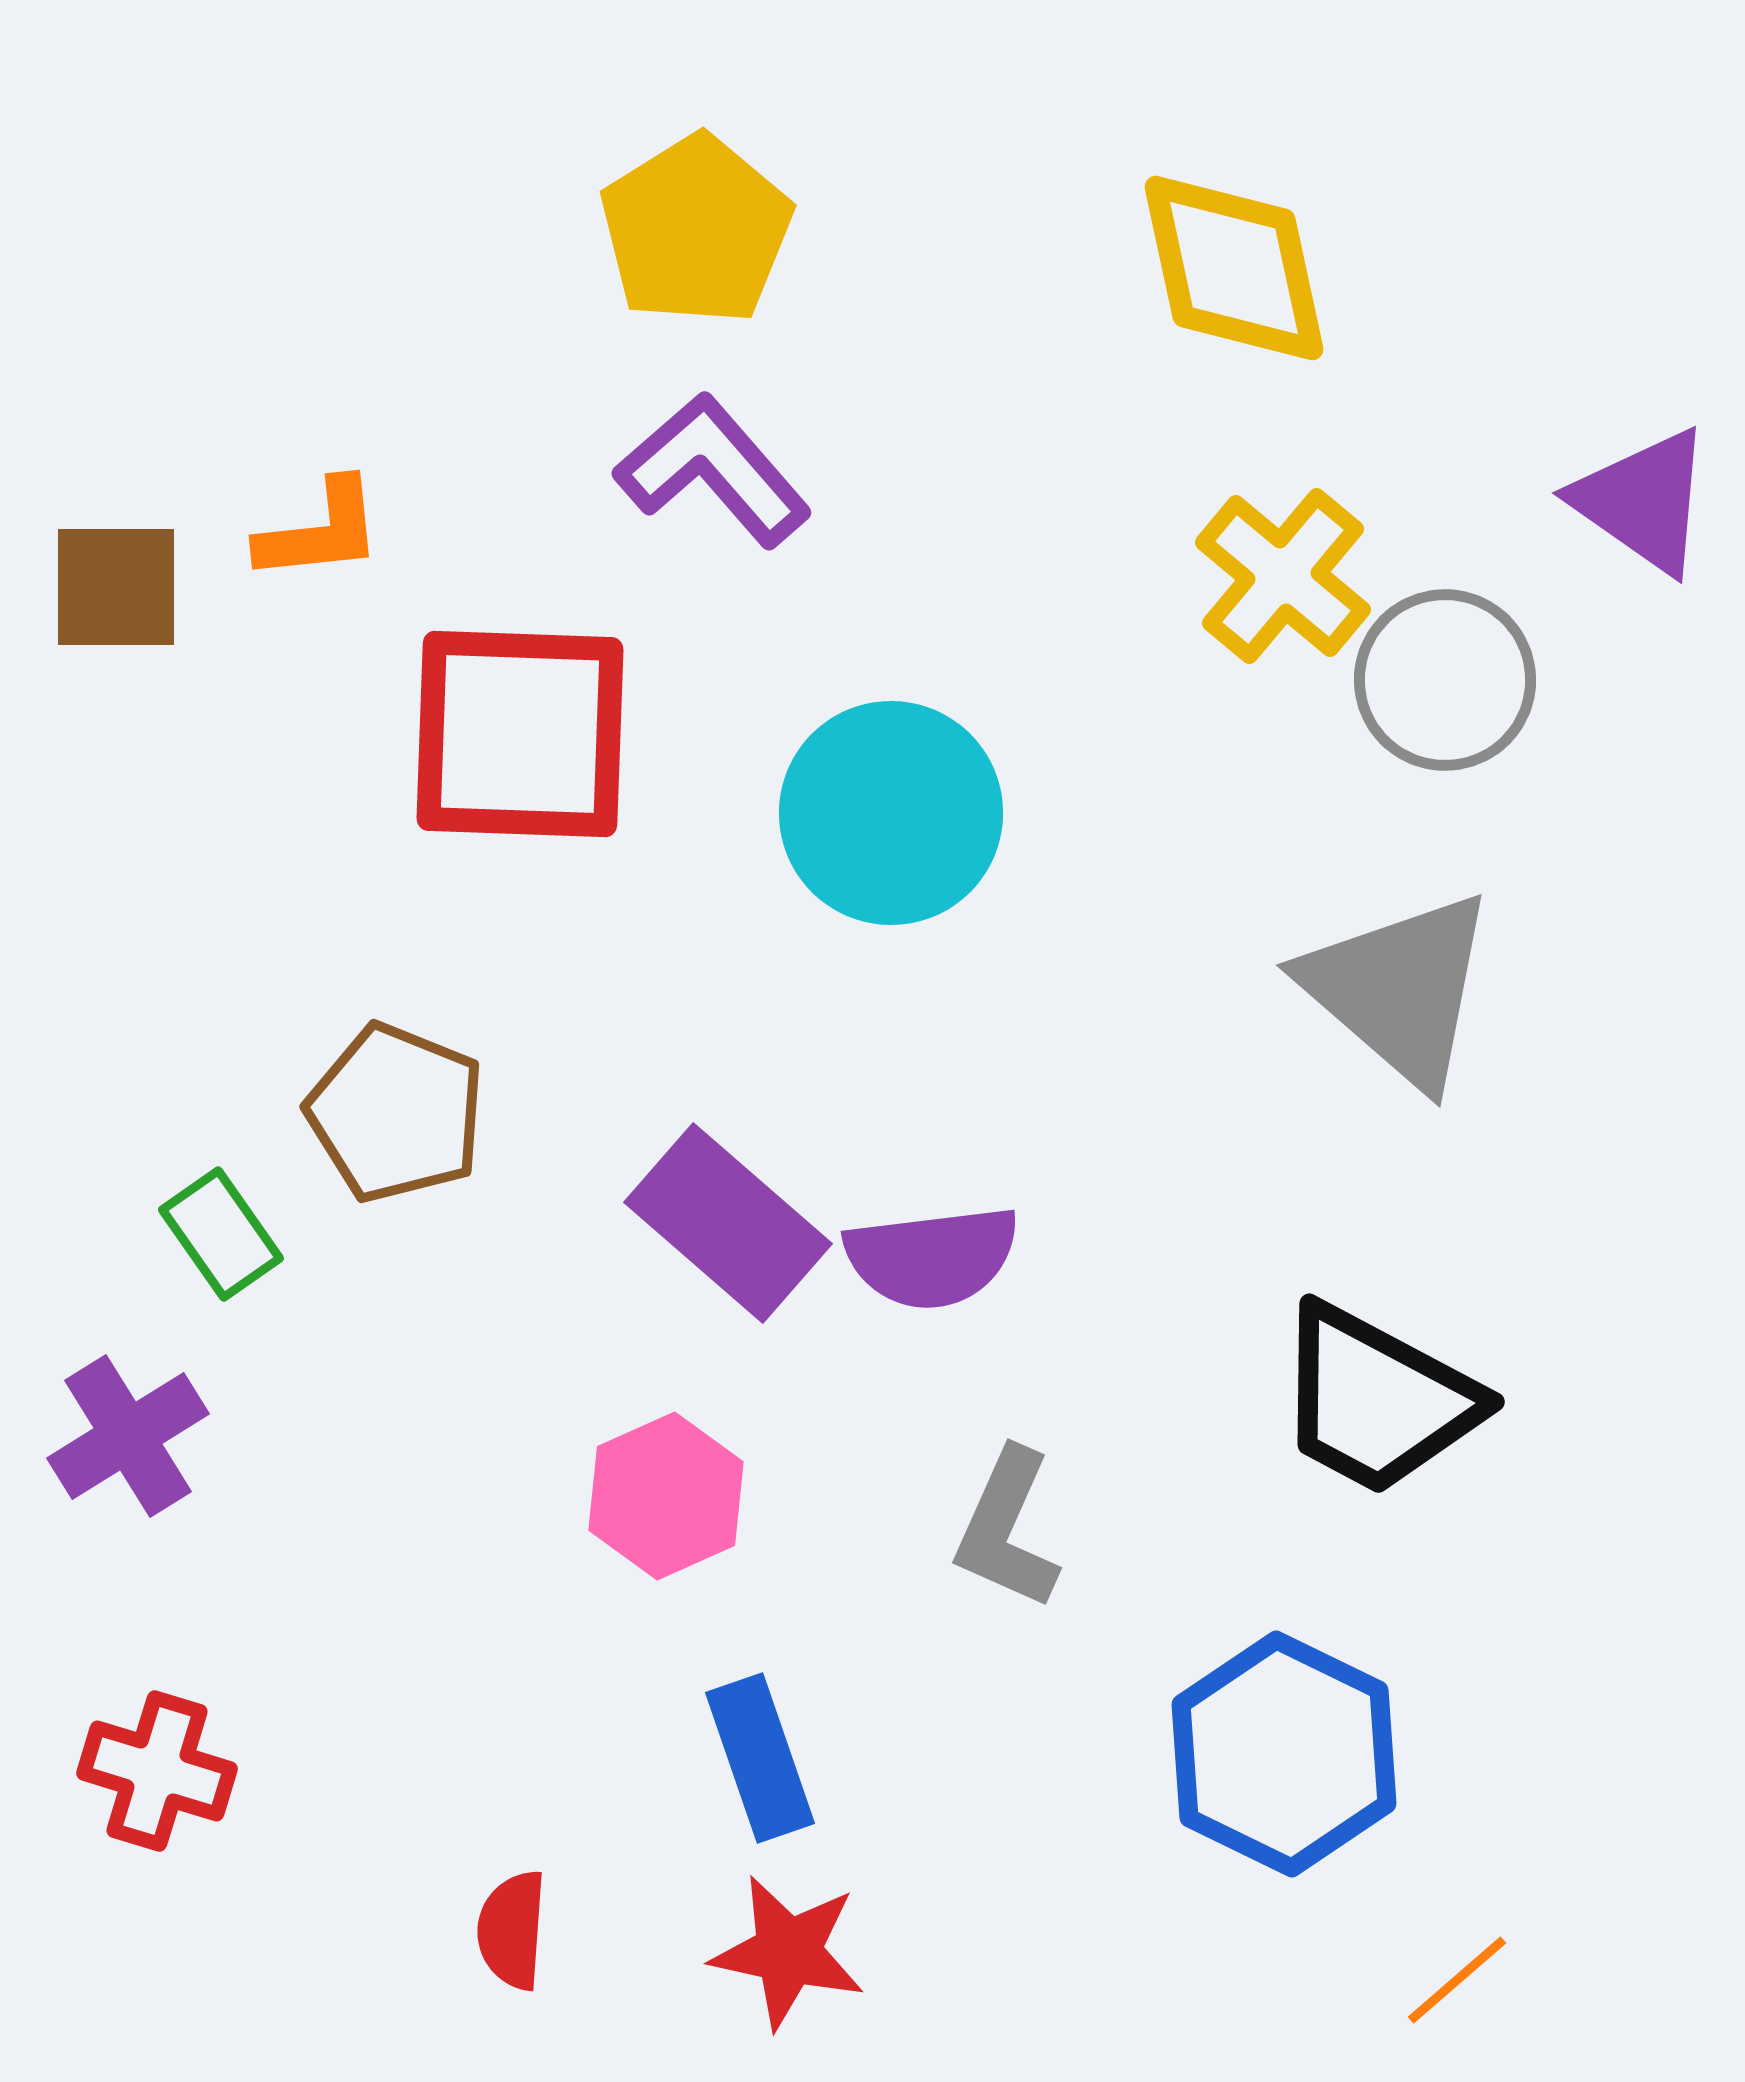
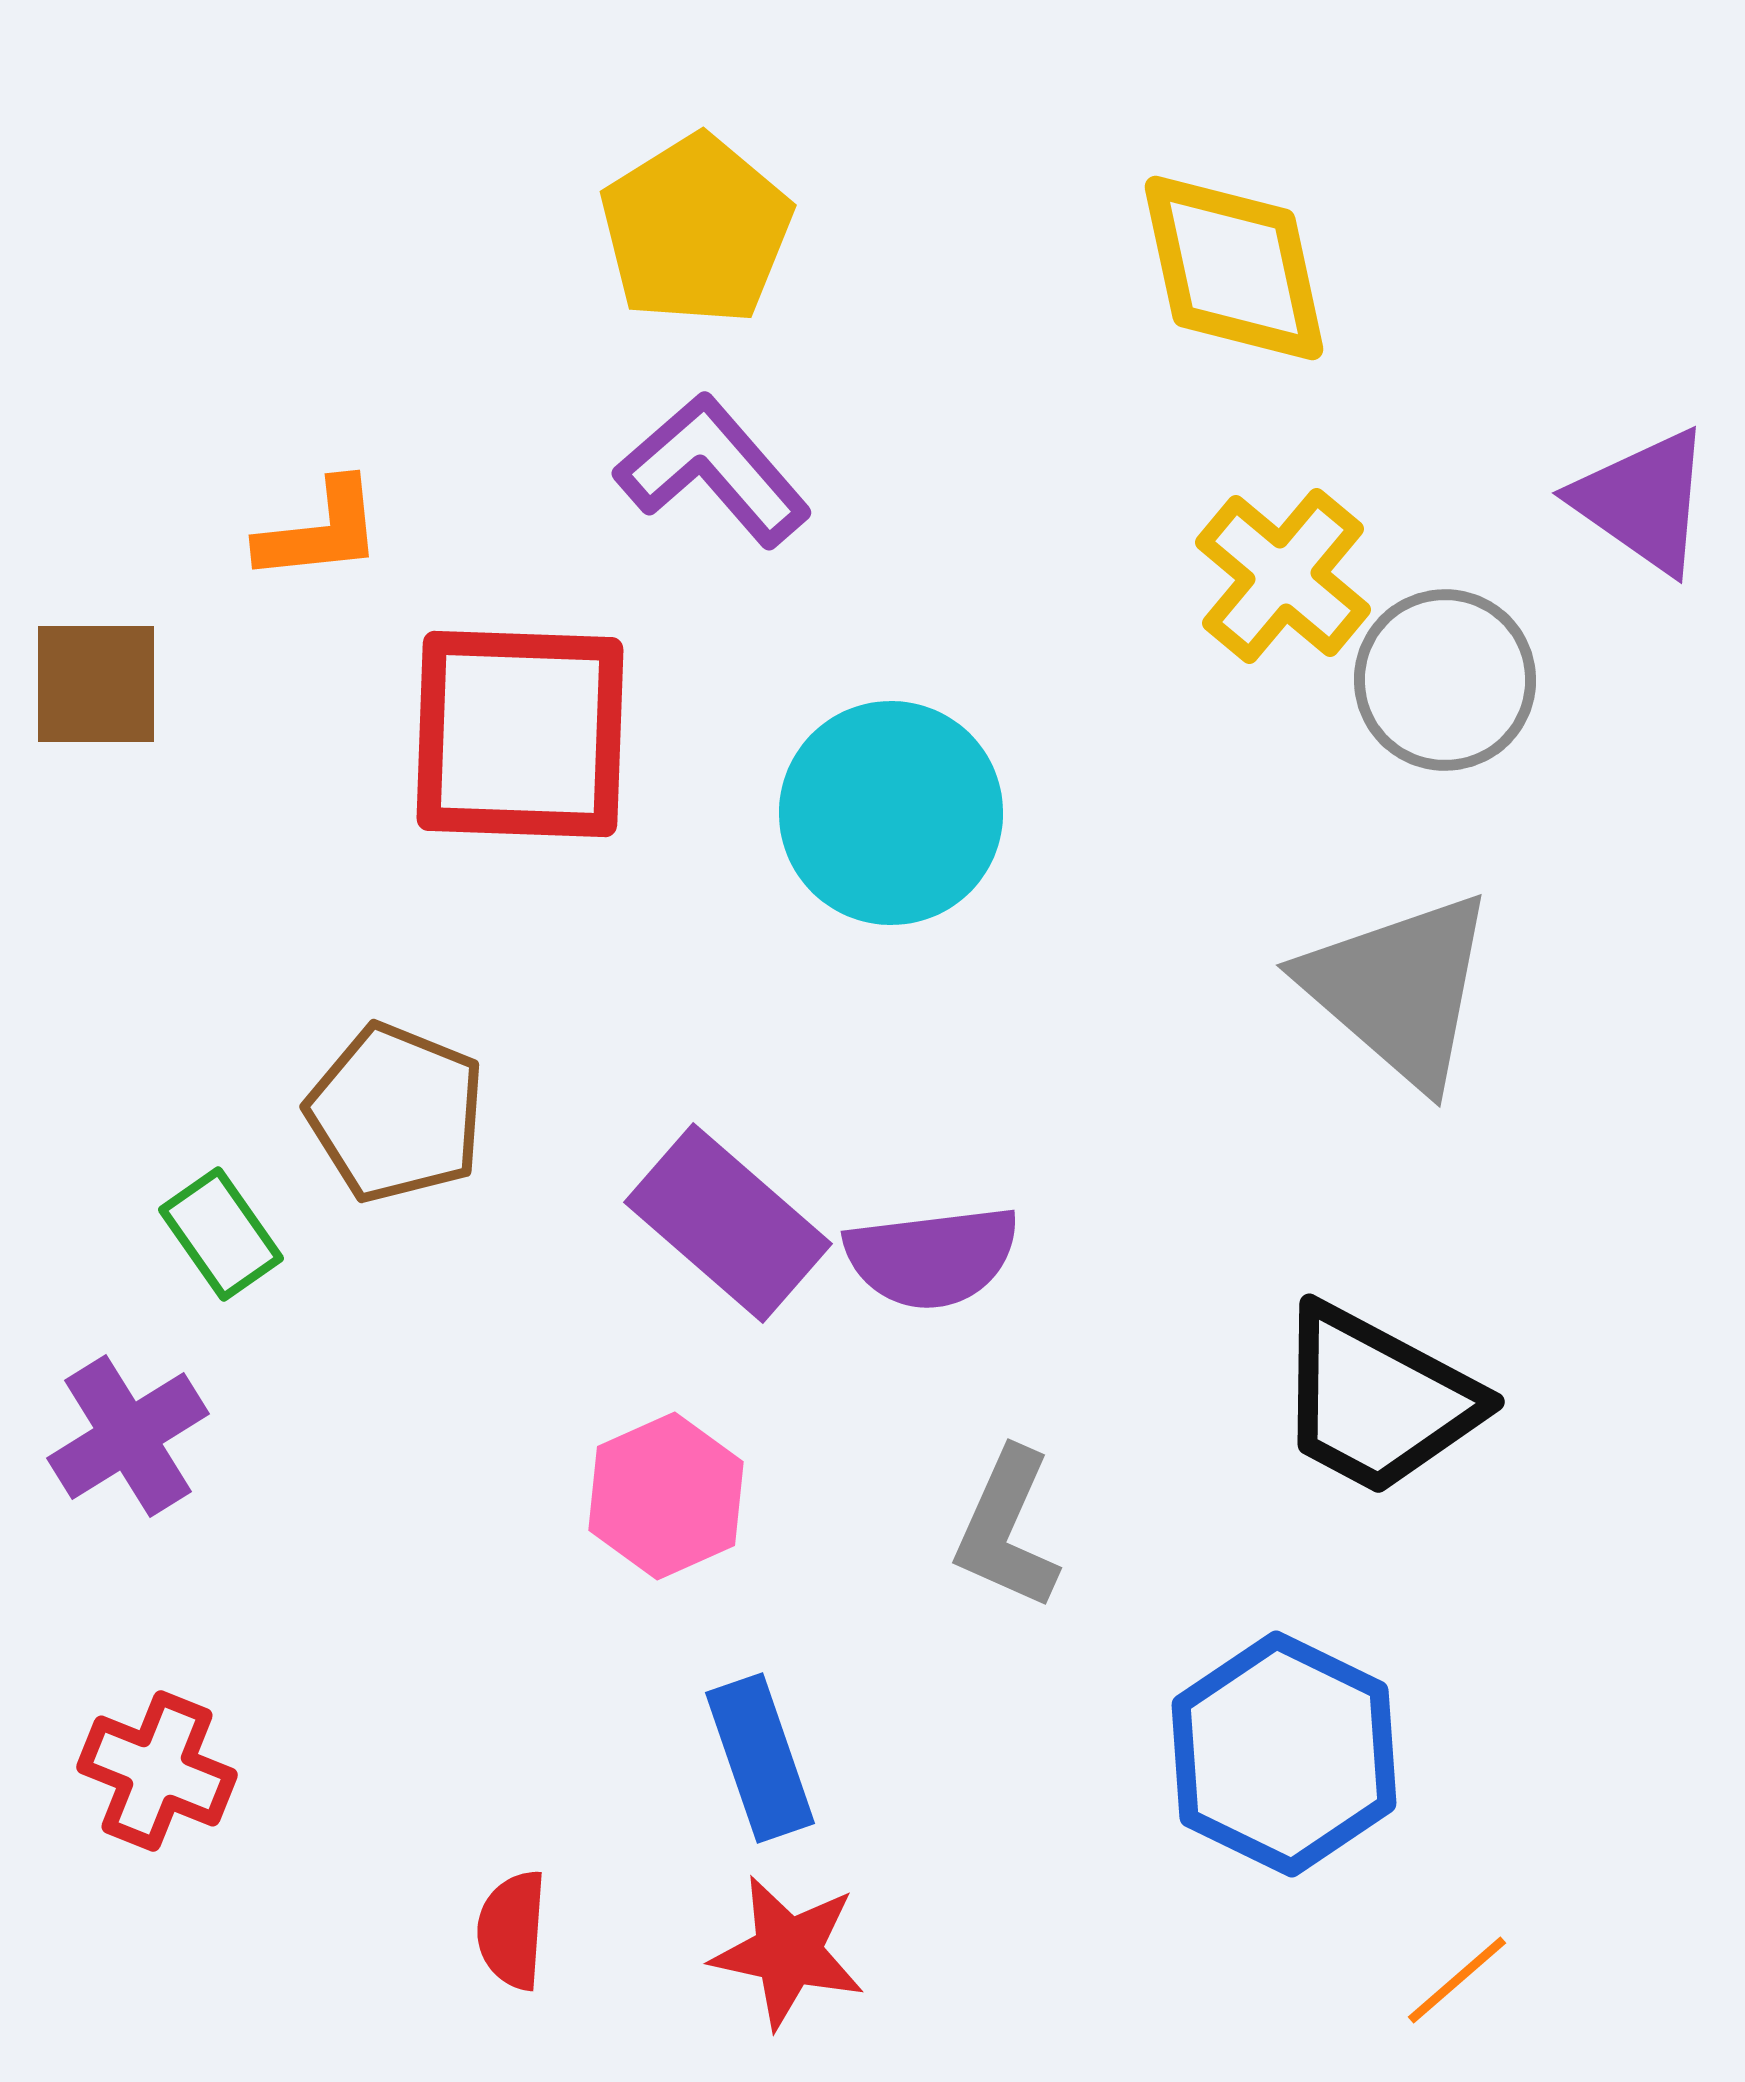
brown square: moved 20 px left, 97 px down
red cross: rotated 5 degrees clockwise
